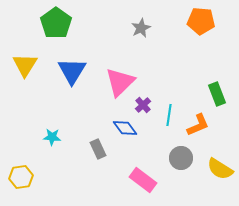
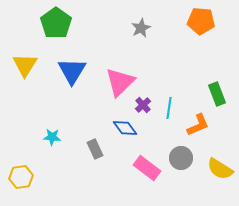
cyan line: moved 7 px up
gray rectangle: moved 3 px left
pink rectangle: moved 4 px right, 12 px up
